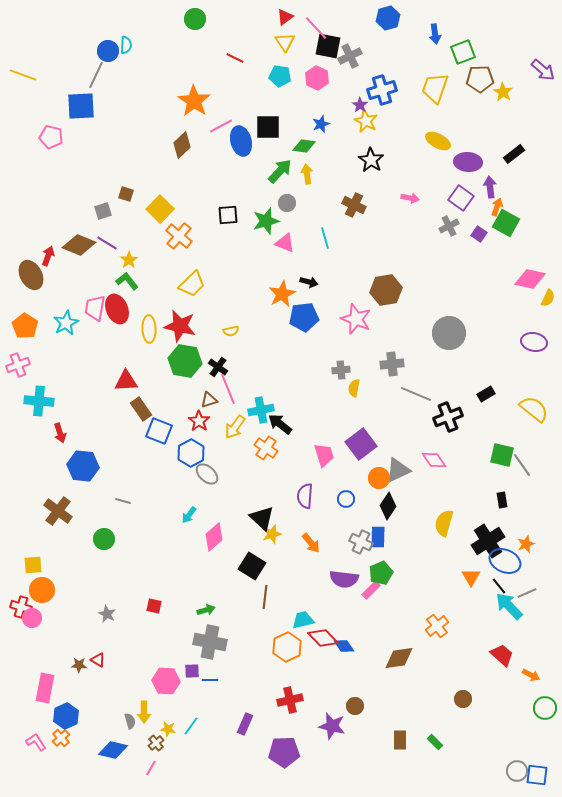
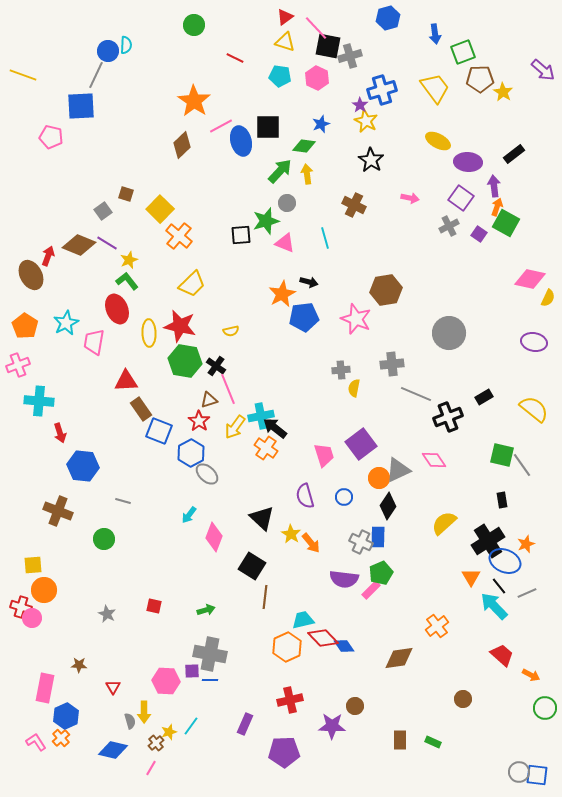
green circle at (195, 19): moved 1 px left, 6 px down
yellow triangle at (285, 42): rotated 40 degrees counterclockwise
gray cross at (350, 56): rotated 10 degrees clockwise
yellow trapezoid at (435, 88): rotated 124 degrees clockwise
purple arrow at (490, 187): moved 4 px right, 1 px up
gray square at (103, 211): rotated 18 degrees counterclockwise
black square at (228, 215): moved 13 px right, 20 px down
yellow star at (129, 260): rotated 12 degrees clockwise
pink trapezoid at (95, 308): moved 1 px left, 34 px down
yellow ellipse at (149, 329): moved 4 px down
black cross at (218, 367): moved 2 px left, 1 px up
black rectangle at (486, 394): moved 2 px left, 3 px down
cyan cross at (261, 410): moved 6 px down
black arrow at (280, 424): moved 5 px left, 4 px down
purple semicircle at (305, 496): rotated 20 degrees counterclockwise
blue circle at (346, 499): moved 2 px left, 2 px up
brown cross at (58, 511): rotated 16 degrees counterclockwise
yellow semicircle at (444, 523): rotated 32 degrees clockwise
yellow star at (272, 534): moved 19 px right; rotated 24 degrees counterclockwise
pink diamond at (214, 537): rotated 28 degrees counterclockwise
orange circle at (42, 590): moved 2 px right
cyan arrow at (509, 606): moved 15 px left
gray cross at (210, 642): moved 12 px down
red triangle at (98, 660): moved 15 px right, 27 px down; rotated 28 degrees clockwise
purple star at (332, 726): rotated 12 degrees counterclockwise
yellow star at (168, 729): moved 1 px right, 3 px down; rotated 28 degrees counterclockwise
green rectangle at (435, 742): moved 2 px left; rotated 21 degrees counterclockwise
gray circle at (517, 771): moved 2 px right, 1 px down
